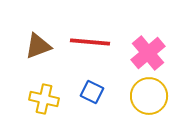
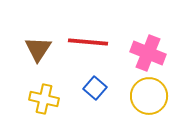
red line: moved 2 px left
brown triangle: moved 3 px down; rotated 36 degrees counterclockwise
pink cross: rotated 28 degrees counterclockwise
blue square: moved 3 px right, 4 px up; rotated 15 degrees clockwise
